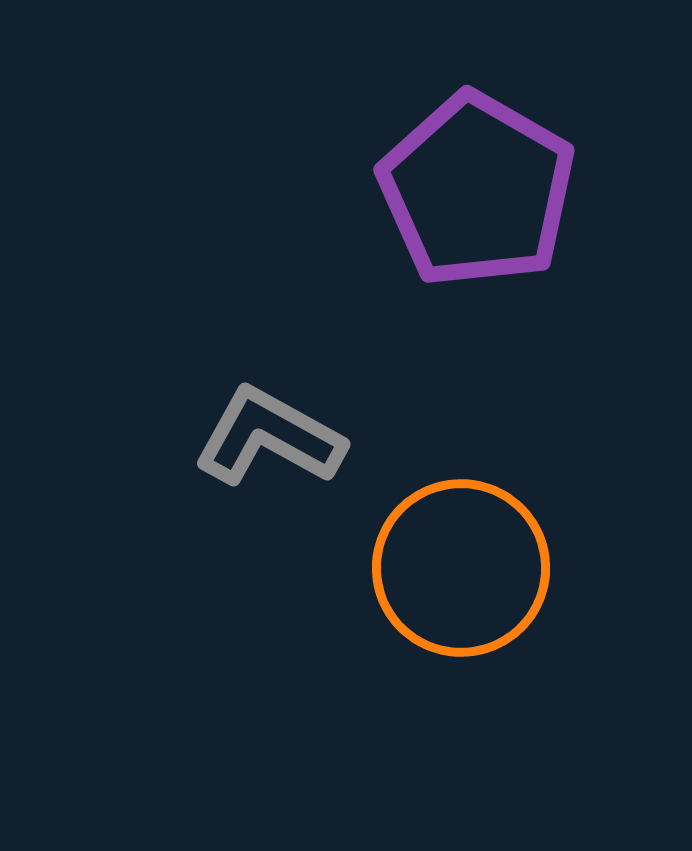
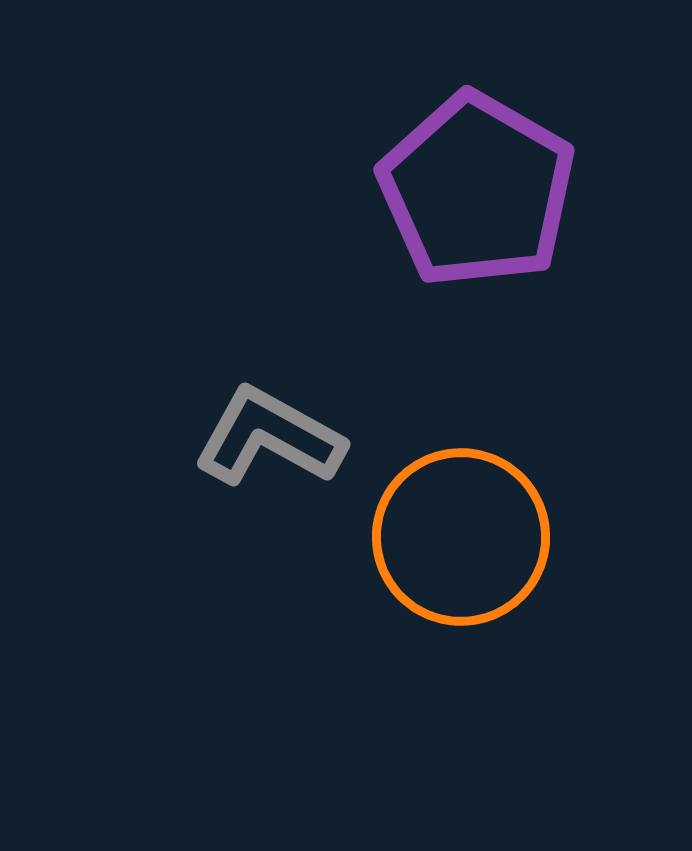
orange circle: moved 31 px up
